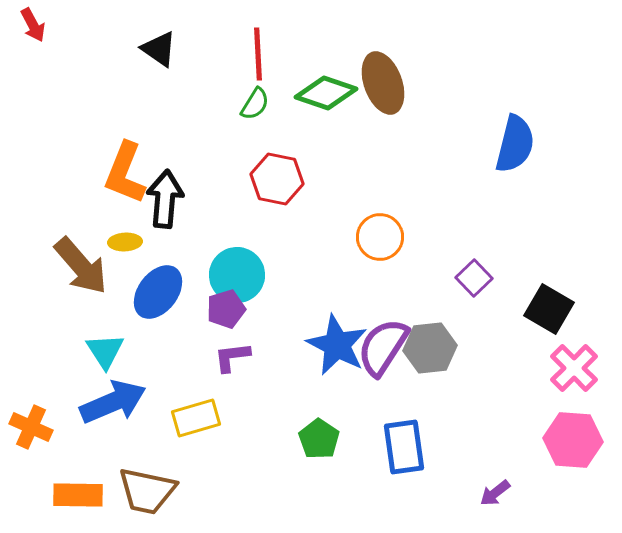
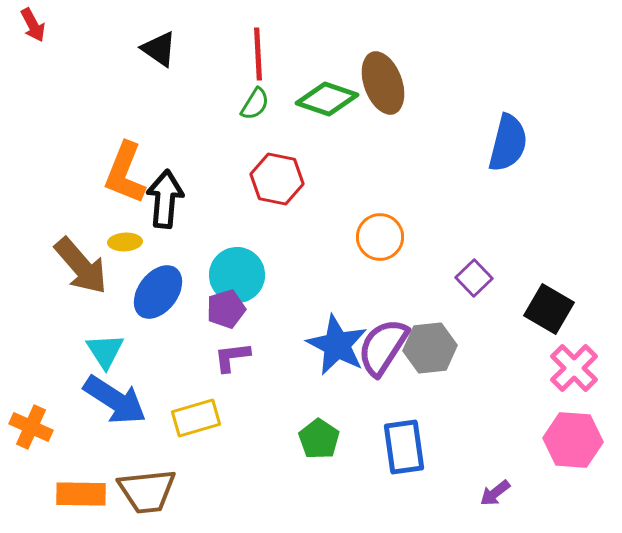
green diamond: moved 1 px right, 6 px down
blue semicircle: moved 7 px left, 1 px up
blue arrow: moved 2 px right, 2 px up; rotated 56 degrees clockwise
brown trapezoid: rotated 18 degrees counterclockwise
orange rectangle: moved 3 px right, 1 px up
